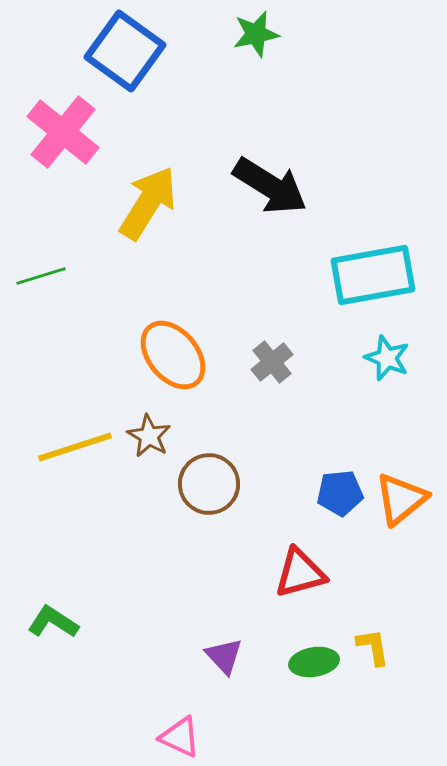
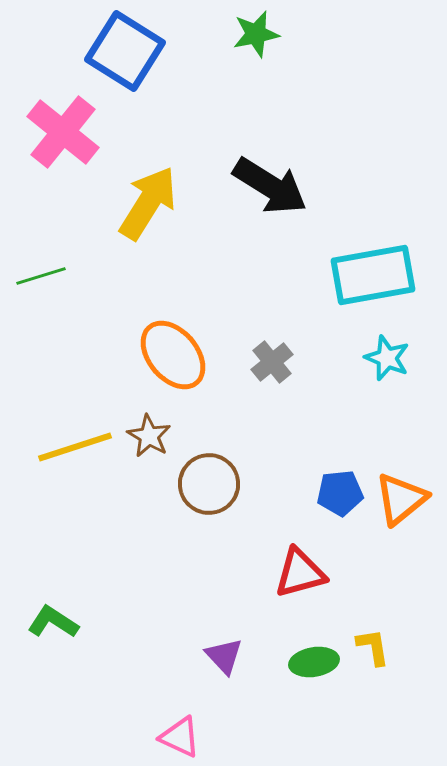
blue square: rotated 4 degrees counterclockwise
